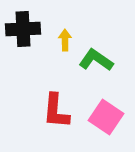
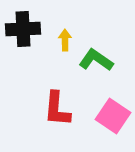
red L-shape: moved 1 px right, 2 px up
pink square: moved 7 px right, 1 px up
